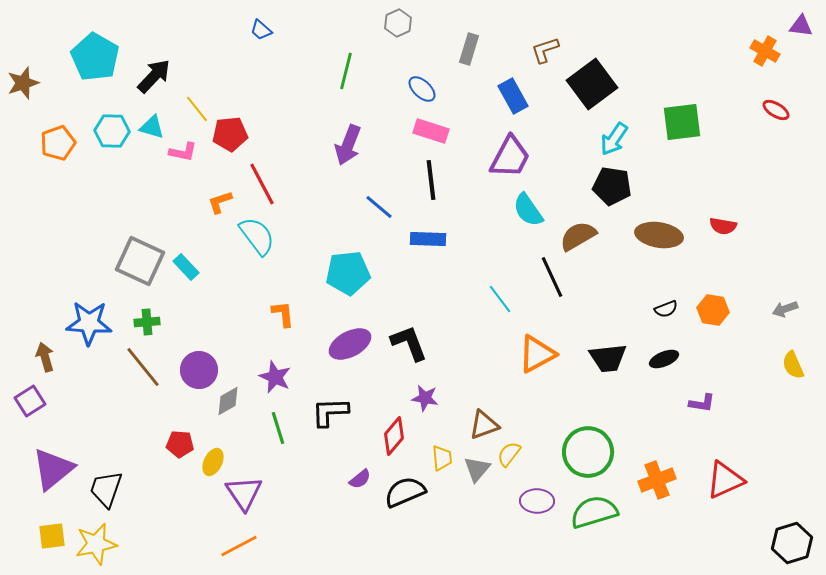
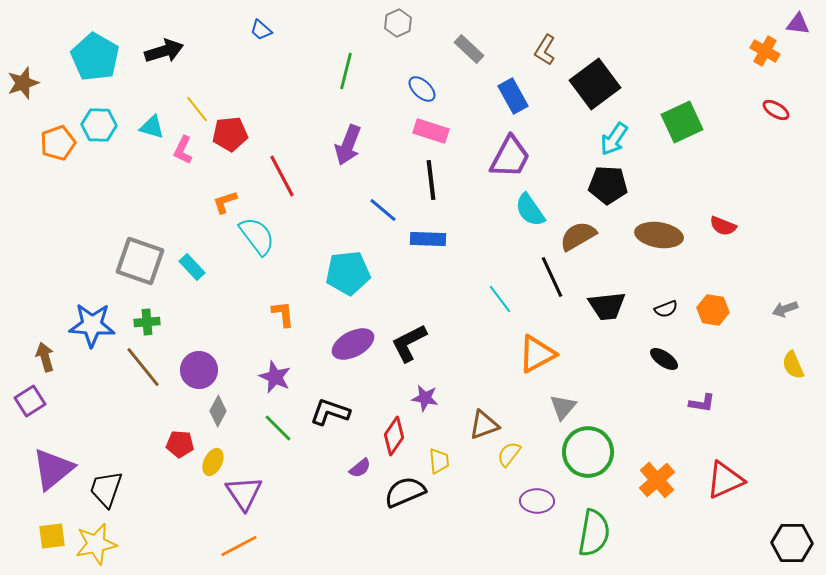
purple triangle at (801, 26): moved 3 px left, 2 px up
gray rectangle at (469, 49): rotated 64 degrees counterclockwise
brown L-shape at (545, 50): rotated 40 degrees counterclockwise
black arrow at (154, 76): moved 10 px right, 25 px up; rotated 30 degrees clockwise
black square at (592, 84): moved 3 px right
green square at (682, 122): rotated 18 degrees counterclockwise
cyan hexagon at (112, 131): moved 13 px left, 6 px up
pink L-shape at (183, 152): moved 2 px up; rotated 104 degrees clockwise
red line at (262, 184): moved 20 px right, 8 px up
black pentagon at (612, 186): moved 4 px left, 1 px up; rotated 6 degrees counterclockwise
orange L-shape at (220, 202): moved 5 px right
blue line at (379, 207): moved 4 px right, 3 px down
cyan semicircle at (528, 210): moved 2 px right
red semicircle at (723, 226): rotated 12 degrees clockwise
gray square at (140, 261): rotated 6 degrees counterclockwise
cyan rectangle at (186, 267): moved 6 px right
blue star at (89, 323): moved 3 px right, 2 px down
black L-shape at (409, 343): rotated 96 degrees counterclockwise
purple ellipse at (350, 344): moved 3 px right
black trapezoid at (608, 358): moved 1 px left, 52 px up
black ellipse at (664, 359): rotated 56 degrees clockwise
gray diamond at (228, 401): moved 10 px left, 10 px down; rotated 32 degrees counterclockwise
black L-shape at (330, 412): rotated 21 degrees clockwise
green line at (278, 428): rotated 28 degrees counterclockwise
red diamond at (394, 436): rotated 6 degrees counterclockwise
yellow trapezoid at (442, 458): moved 3 px left, 3 px down
gray triangle at (477, 469): moved 86 px right, 62 px up
purple semicircle at (360, 479): moved 11 px up
orange cross at (657, 480): rotated 21 degrees counterclockwise
green semicircle at (594, 512): moved 21 px down; rotated 117 degrees clockwise
black hexagon at (792, 543): rotated 18 degrees clockwise
